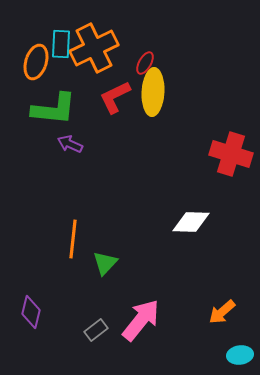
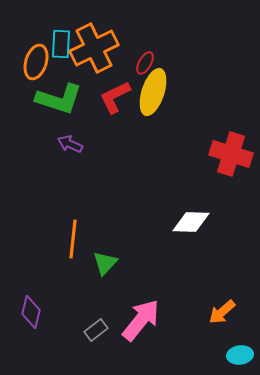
yellow ellipse: rotated 15 degrees clockwise
green L-shape: moved 5 px right, 10 px up; rotated 12 degrees clockwise
